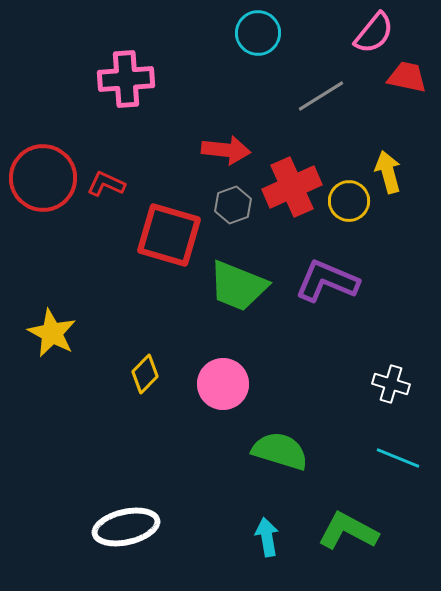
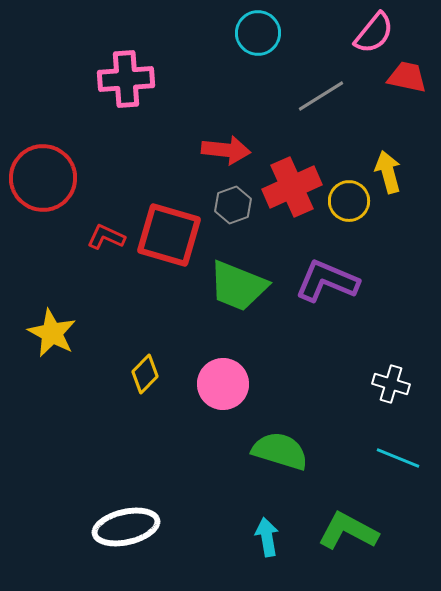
red L-shape: moved 53 px down
